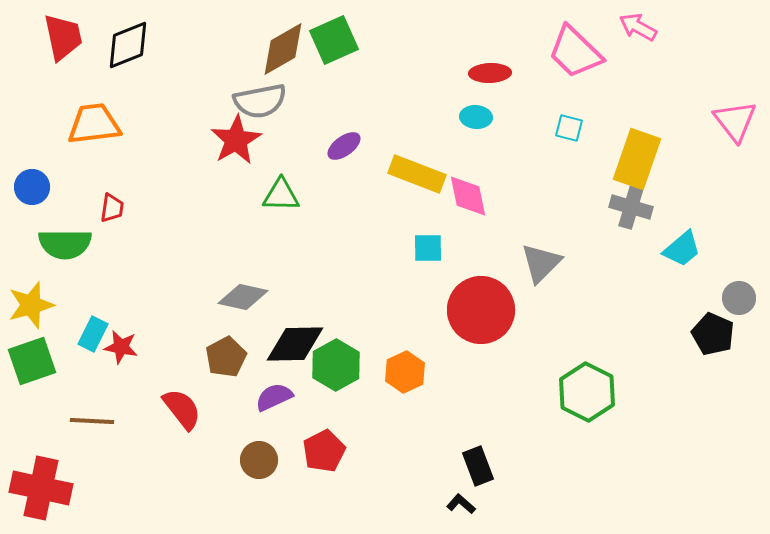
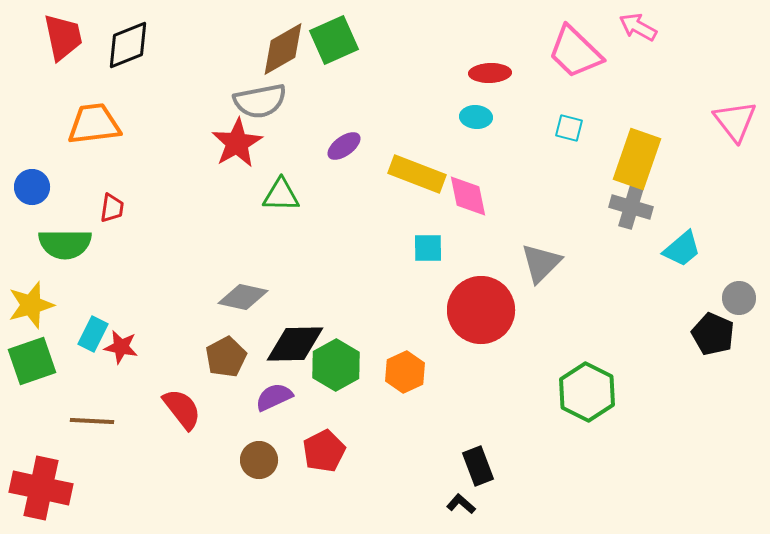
red star at (236, 140): moved 1 px right, 3 px down
